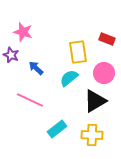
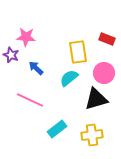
pink star: moved 3 px right, 5 px down; rotated 12 degrees counterclockwise
black triangle: moved 1 px right, 2 px up; rotated 15 degrees clockwise
yellow cross: rotated 10 degrees counterclockwise
